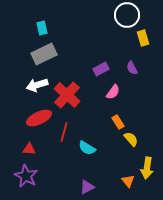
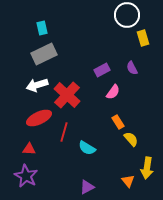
purple rectangle: moved 1 px right, 1 px down
